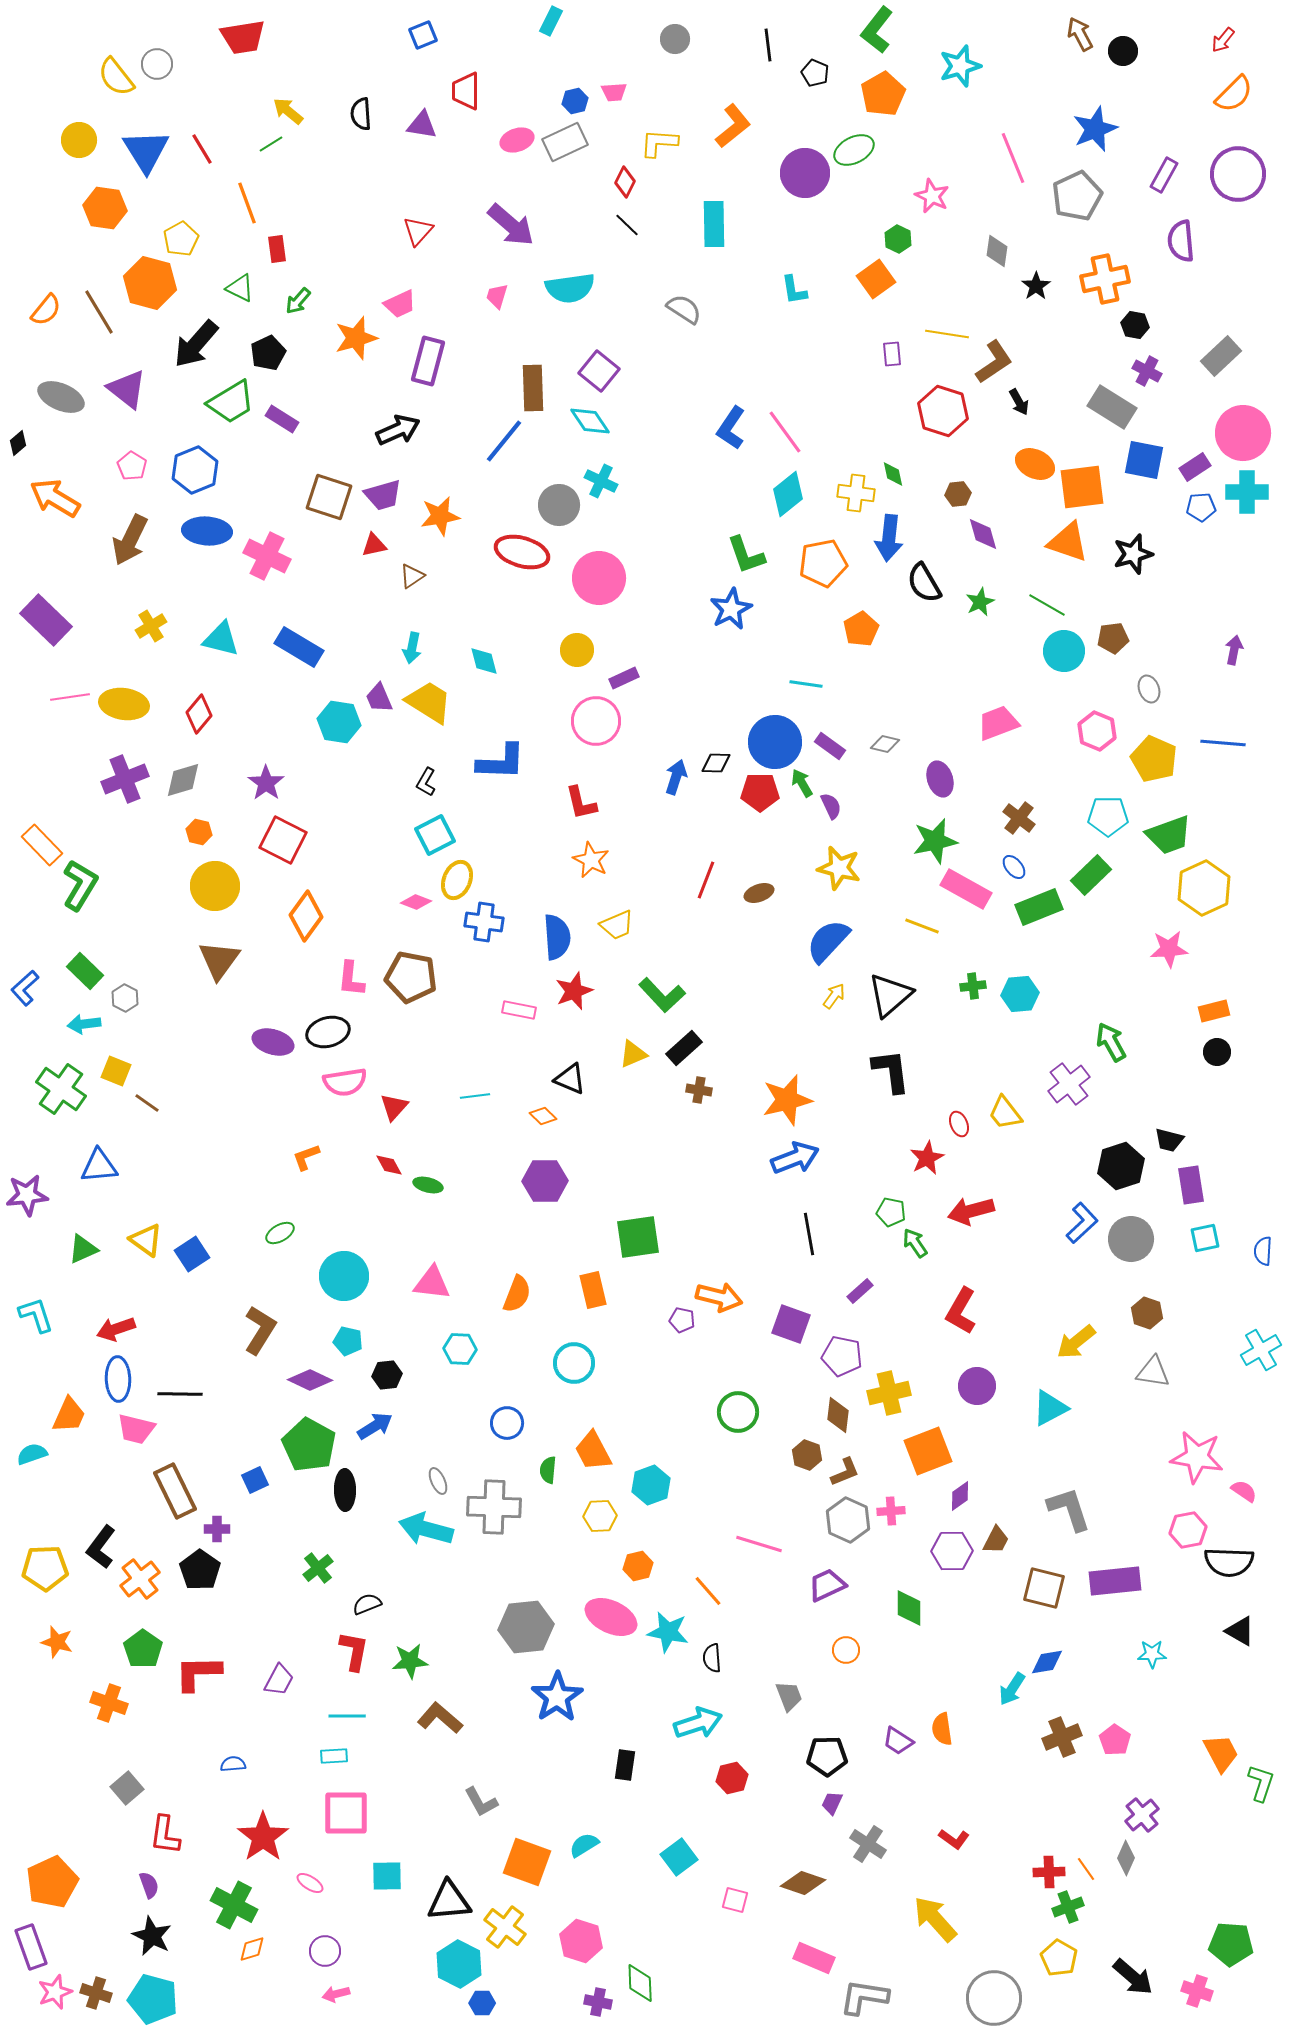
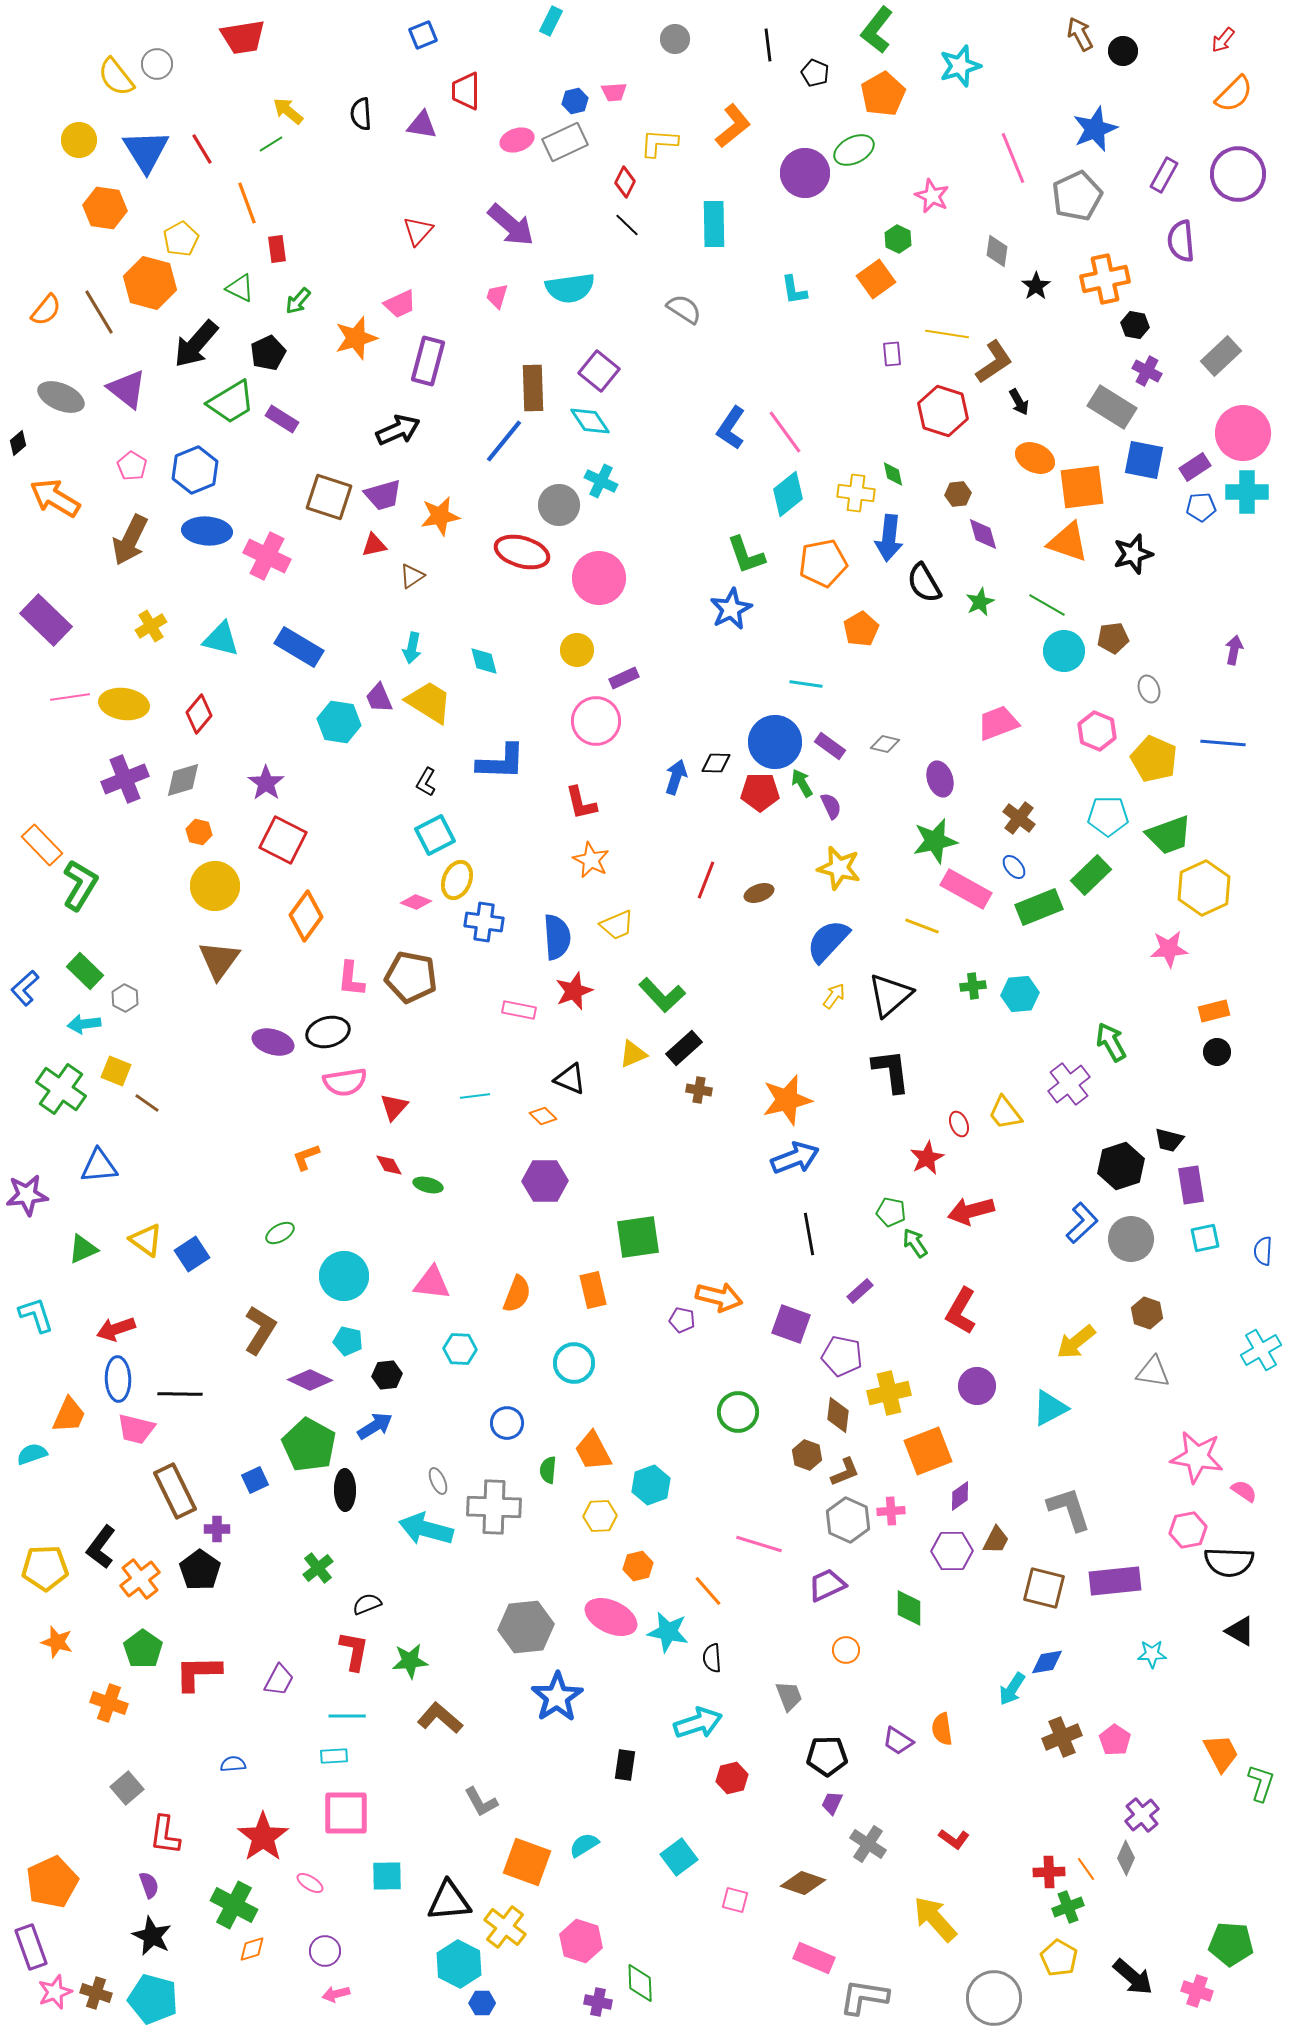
orange ellipse at (1035, 464): moved 6 px up
